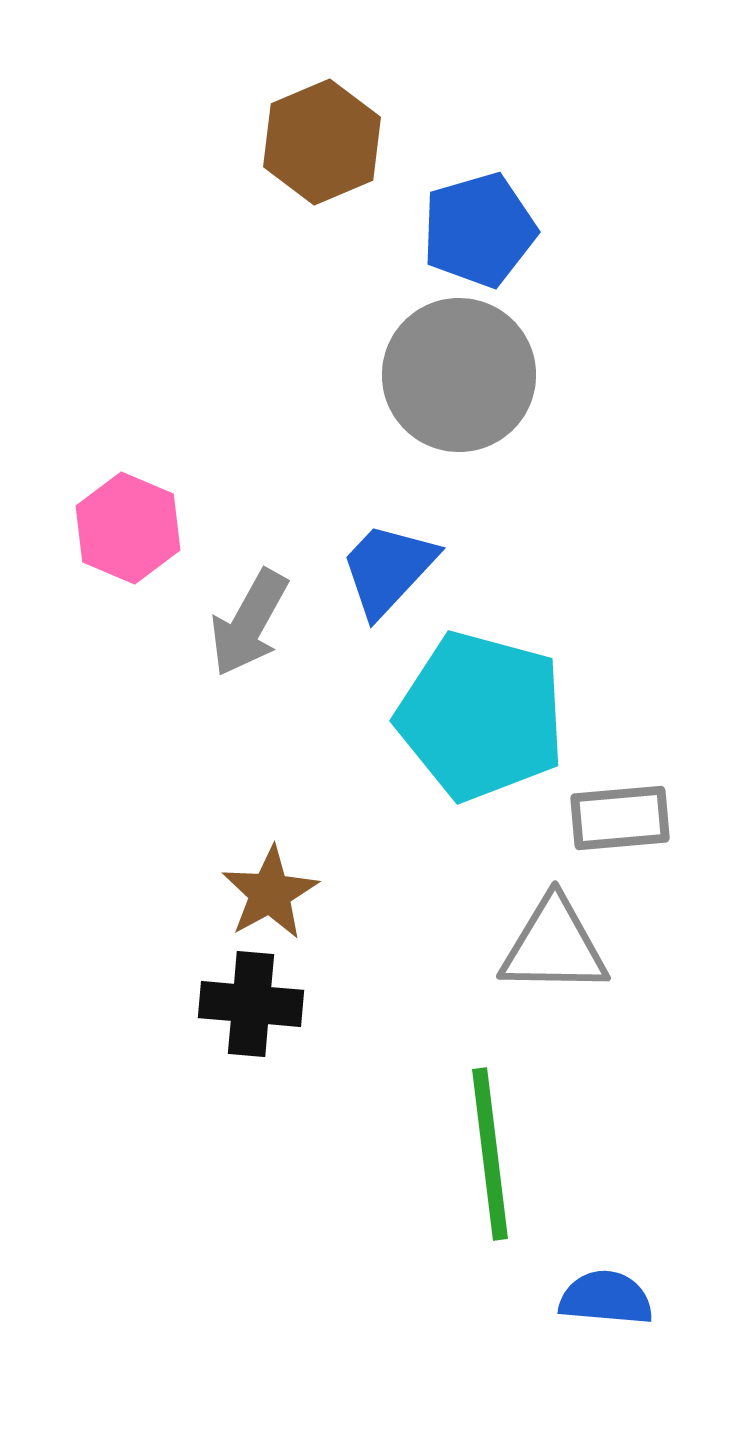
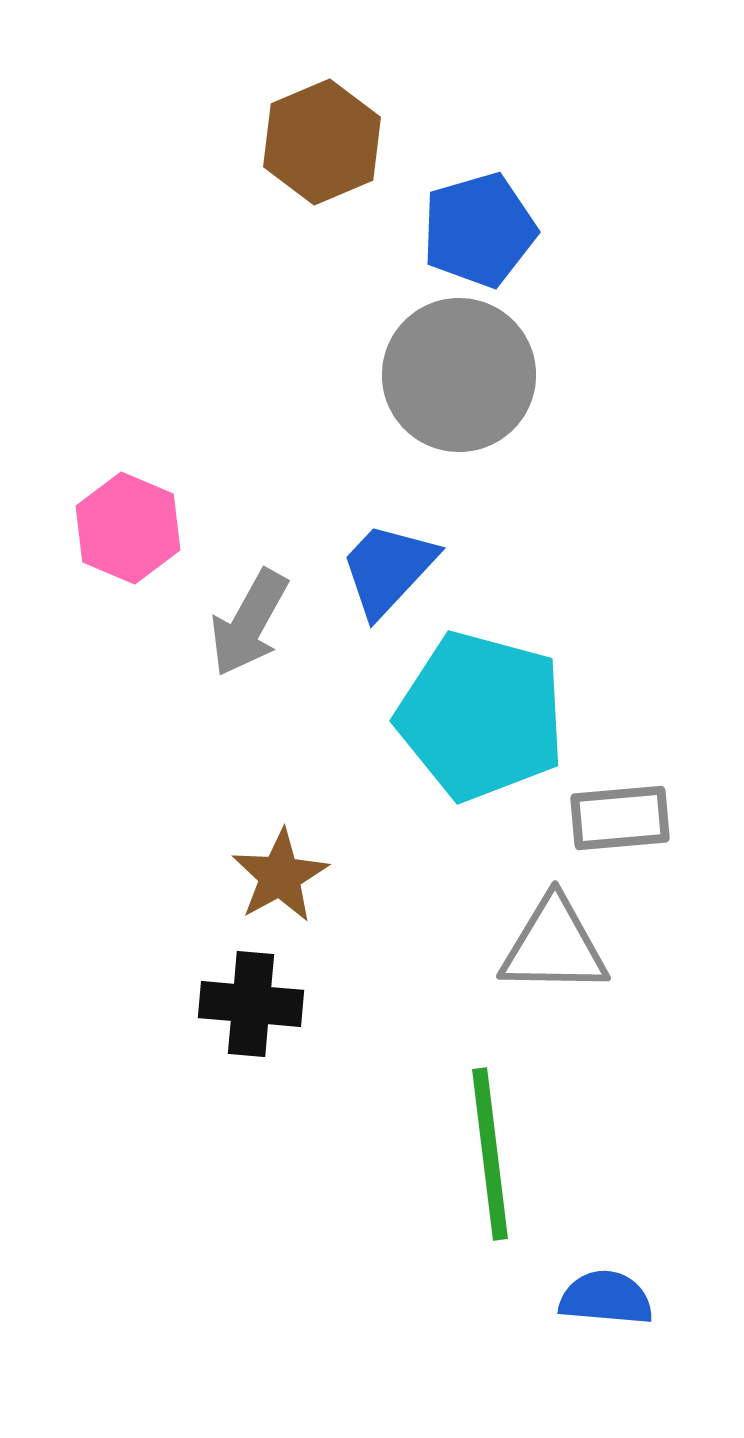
brown star: moved 10 px right, 17 px up
